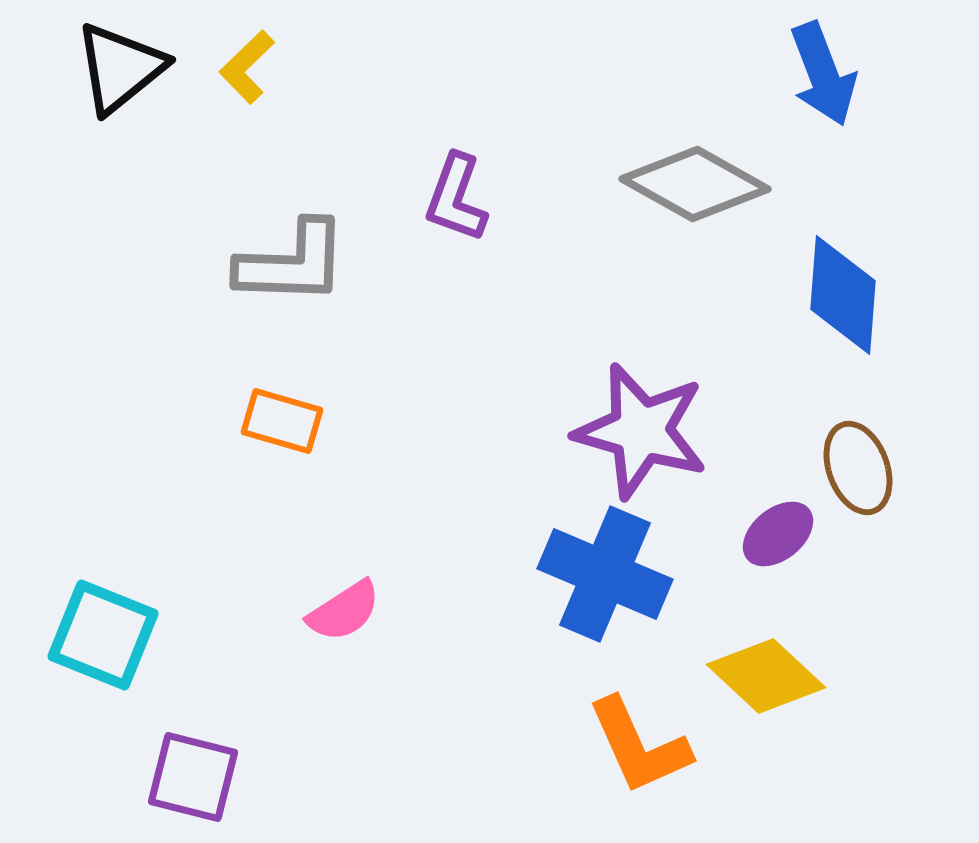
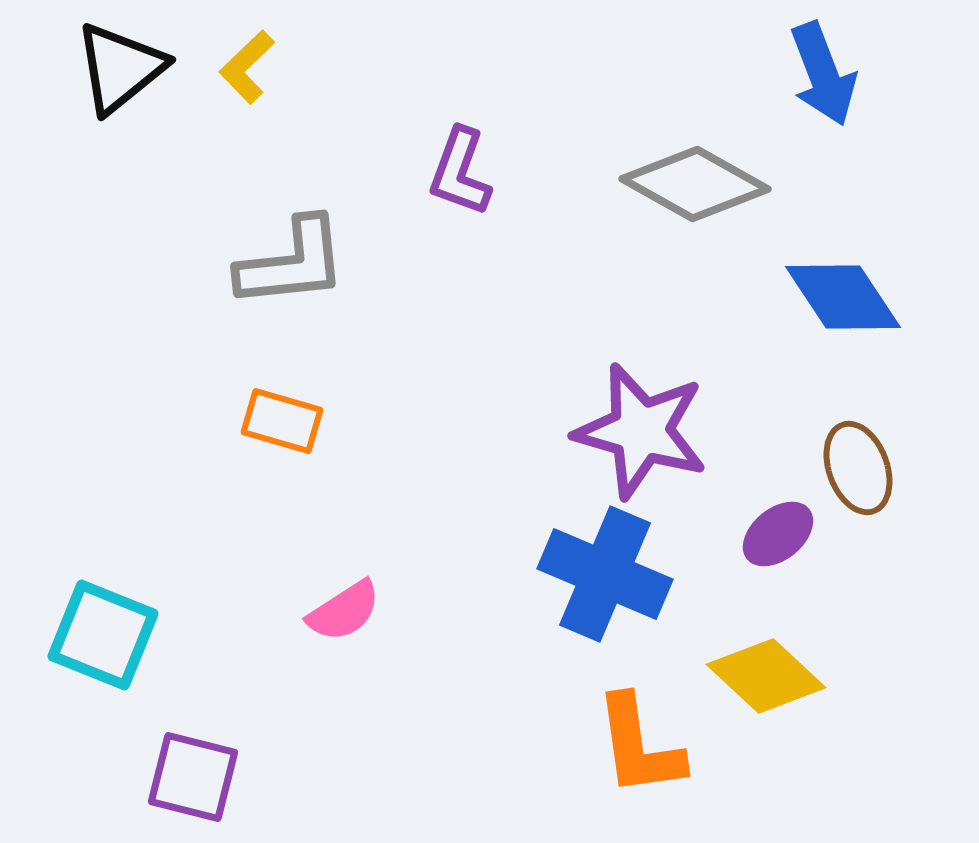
purple L-shape: moved 4 px right, 26 px up
gray L-shape: rotated 8 degrees counterclockwise
blue diamond: moved 2 px down; rotated 38 degrees counterclockwise
orange L-shape: rotated 16 degrees clockwise
